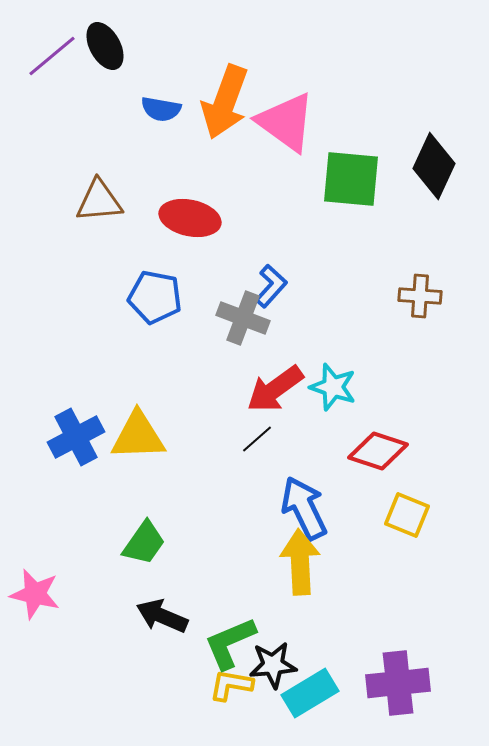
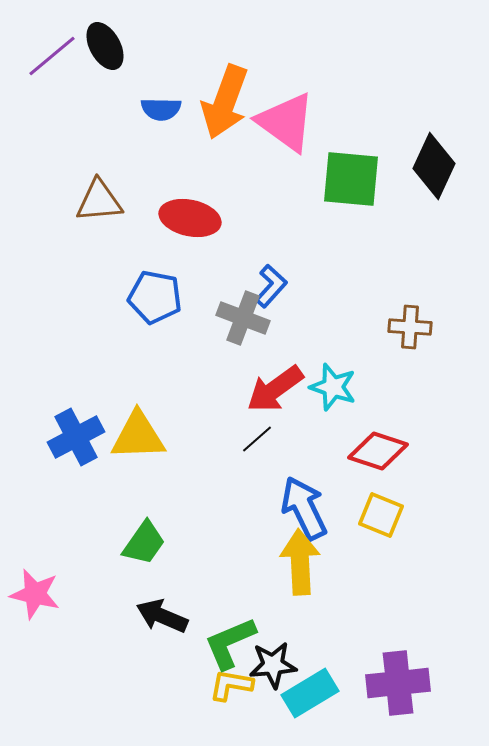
blue semicircle: rotated 9 degrees counterclockwise
brown cross: moved 10 px left, 31 px down
yellow square: moved 26 px left
